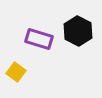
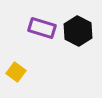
purple rectangle: moved 3 px right, 11 px up
